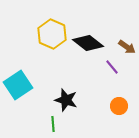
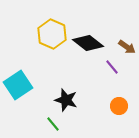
green line: rotated 35 degrees counterclockwise
